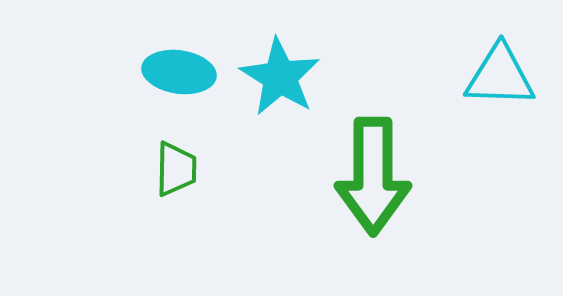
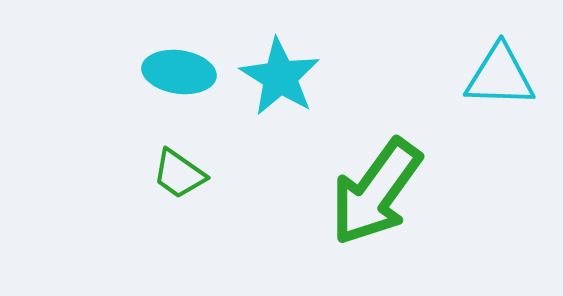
green trapezoid: moved 3 px right, 5 px down; rotated 124 degrees clockwise
green arrow: moved 3 px right, 16 px down; rotated 36 degrees clockwise
